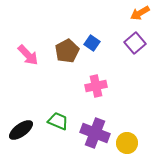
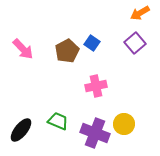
pink arrow: moved 5 px left, 6 px up
black ellipse: rotated 15 degrees counterclockwise
yellow circle: moved 3 px left, 19 px up
